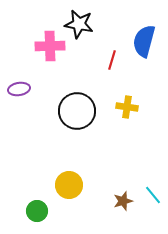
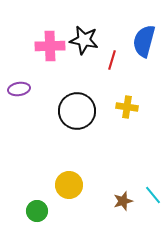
black star: moved 5 px right, 16 px down
